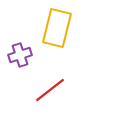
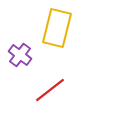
purple cross: rotated 35 degrees counterclockwise
